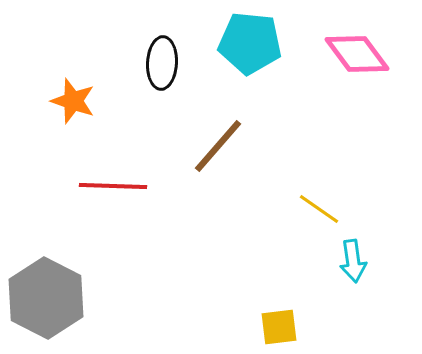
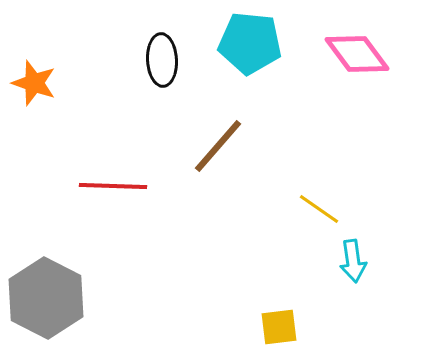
black ellipse: moved 3 px up; rotated 6 degrees counterclockwise
orange star: moved 39 px left, 18 px up
